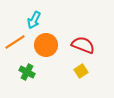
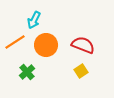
green cross: rotated 21 degrees clockwise
